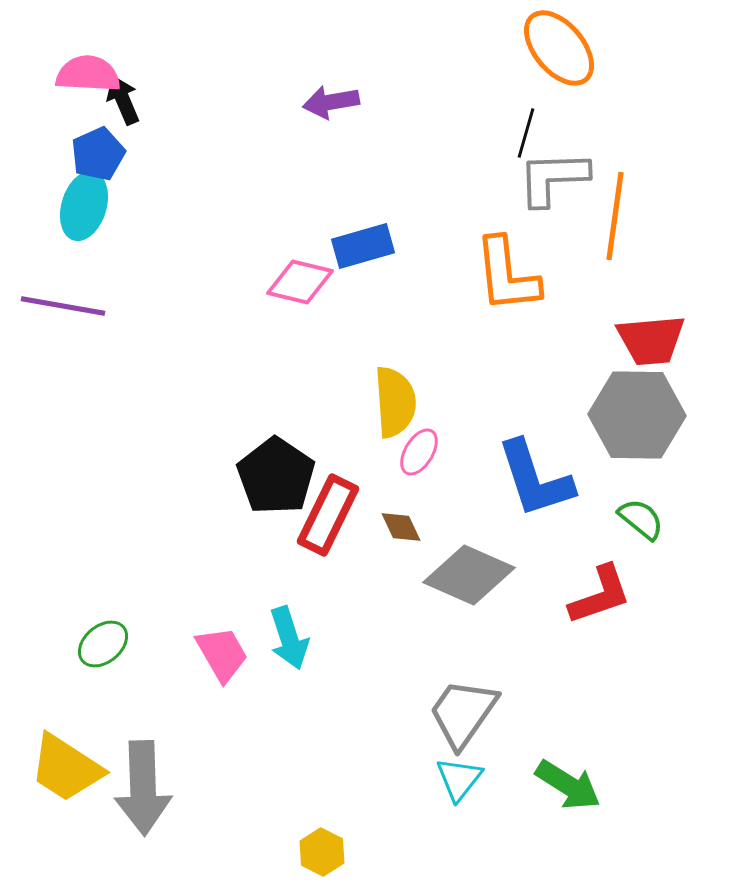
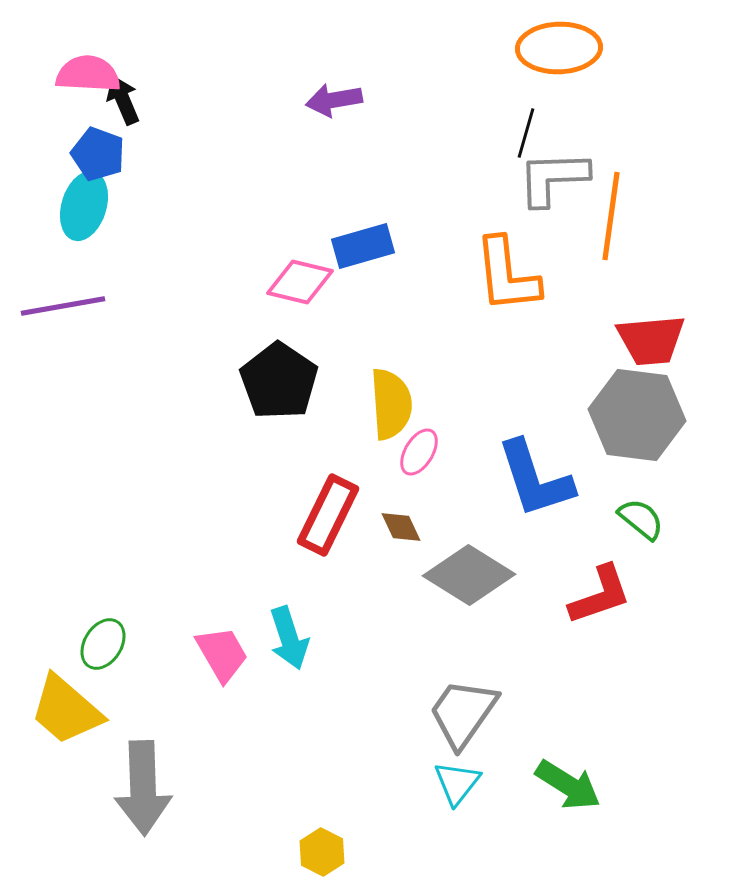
orange ellipse: rotated 52 degrees counterclockwise
purple arrow: moved 3 px right, 2 px up
blue pentagon: rotated 28 degrees counterclockwise
orange line: moved 4 px left
purple line: rotated 20 degrees counterclockwise
yellow semicircle: moved 4 px left, 2 px down
gray hexagon: rotated 6 degrees clockwise
black pentagon: moved 3 px right, 95 px up
gray diamond: rotated 8 degrees clockwise
green ellipse: rotated 18 degrees counterclockwise
yellow trapezoid: moved 58 px up; rotated 8 degrees clockwise
cyan triangle: moved 2 px left, 4 px down
